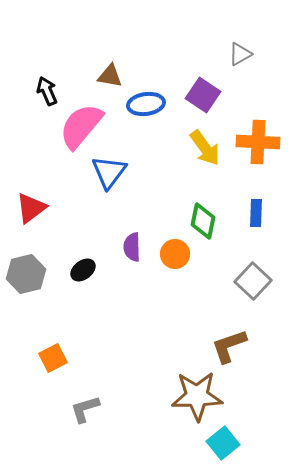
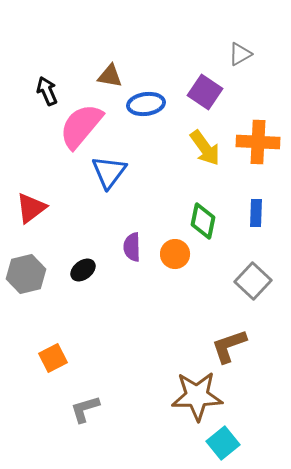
purple square: moved 2 px right, 3 px up
